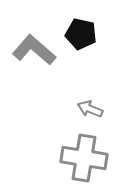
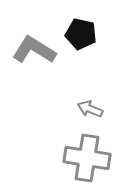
gray L-shape: rotated 9 degrees counterclockwise
gray cross: moved 3 px right
